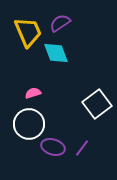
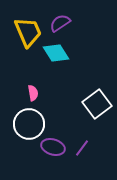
cyan diamond: rotated 12 degrees counterclockwise
pink semicircle: rotated 98 degrees clockwise
